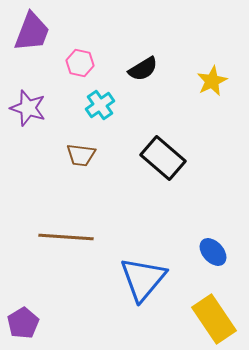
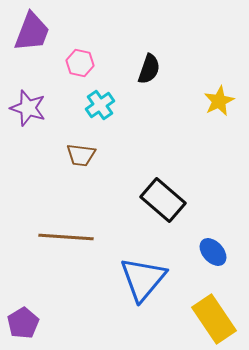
black semicircle: moved 6 px right; rotated 40 degrees counterclockwise
yellow star: moved 7 px right, 20 px down
black rectangle: moved 42 px down
